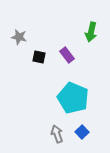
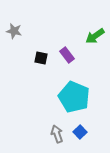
green arrow: moved 4 px right, 4 px down; rotated 42 degrees clockwise
gray star: moved 5 px left, 6 px up
black square: moved 2 px right, 1 px down
cyan pentagon: moved 1 px right, 1 px up
blue square: moved 2 px left
